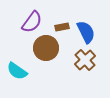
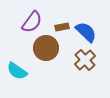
blue semicircle: rotated 20 degrees counterclockwise
